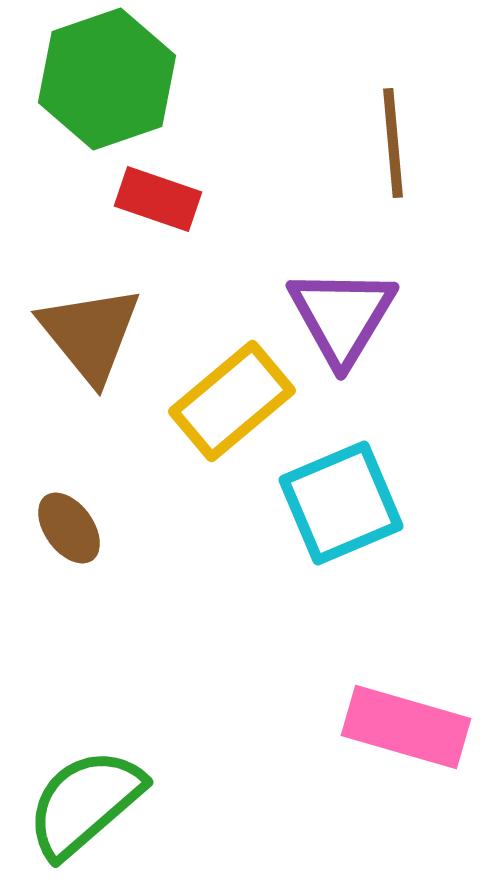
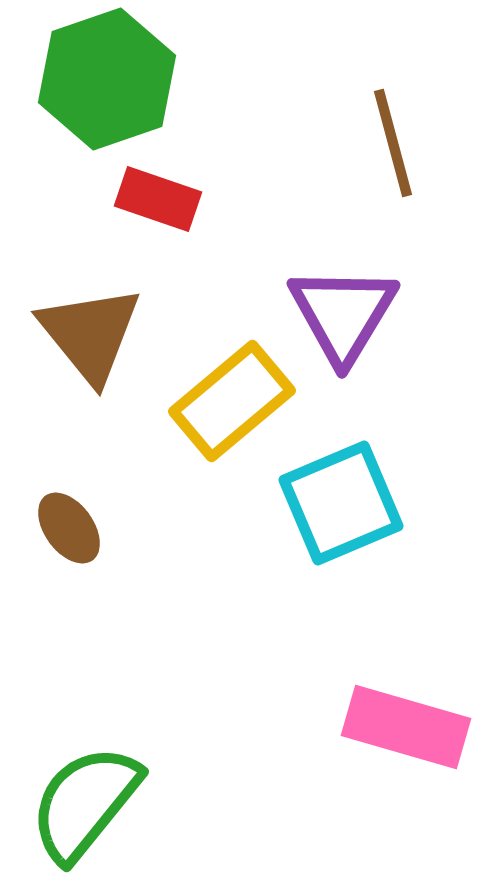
brown line: rotated 10 degrees counterclockwise
purple triangle: moved 1 px right, 2 px up
green semicircle: rotated 10 degrees counterclockwise
